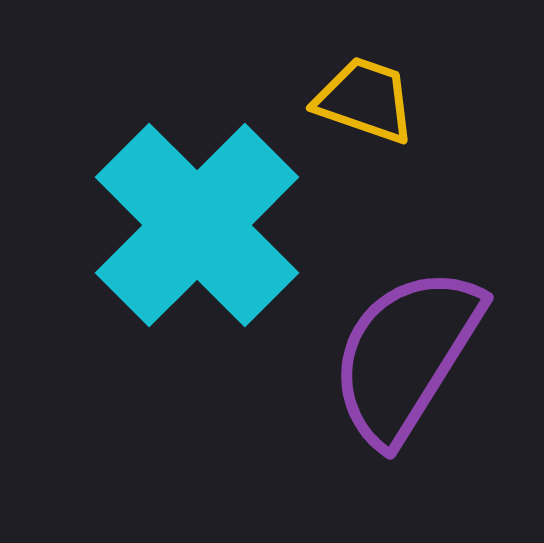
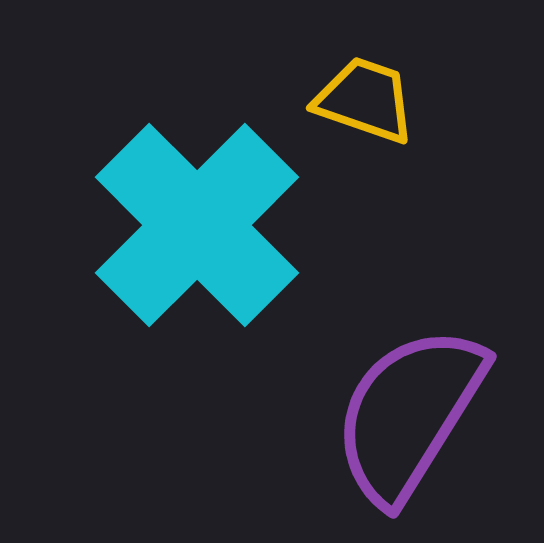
purple semicircle: moved 3 px right, 59 px down
